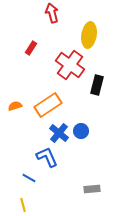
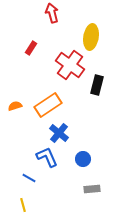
yellow ellipse: moved 2 px right, 2 px down
blue circle: moved 2 px right, 28 px down
